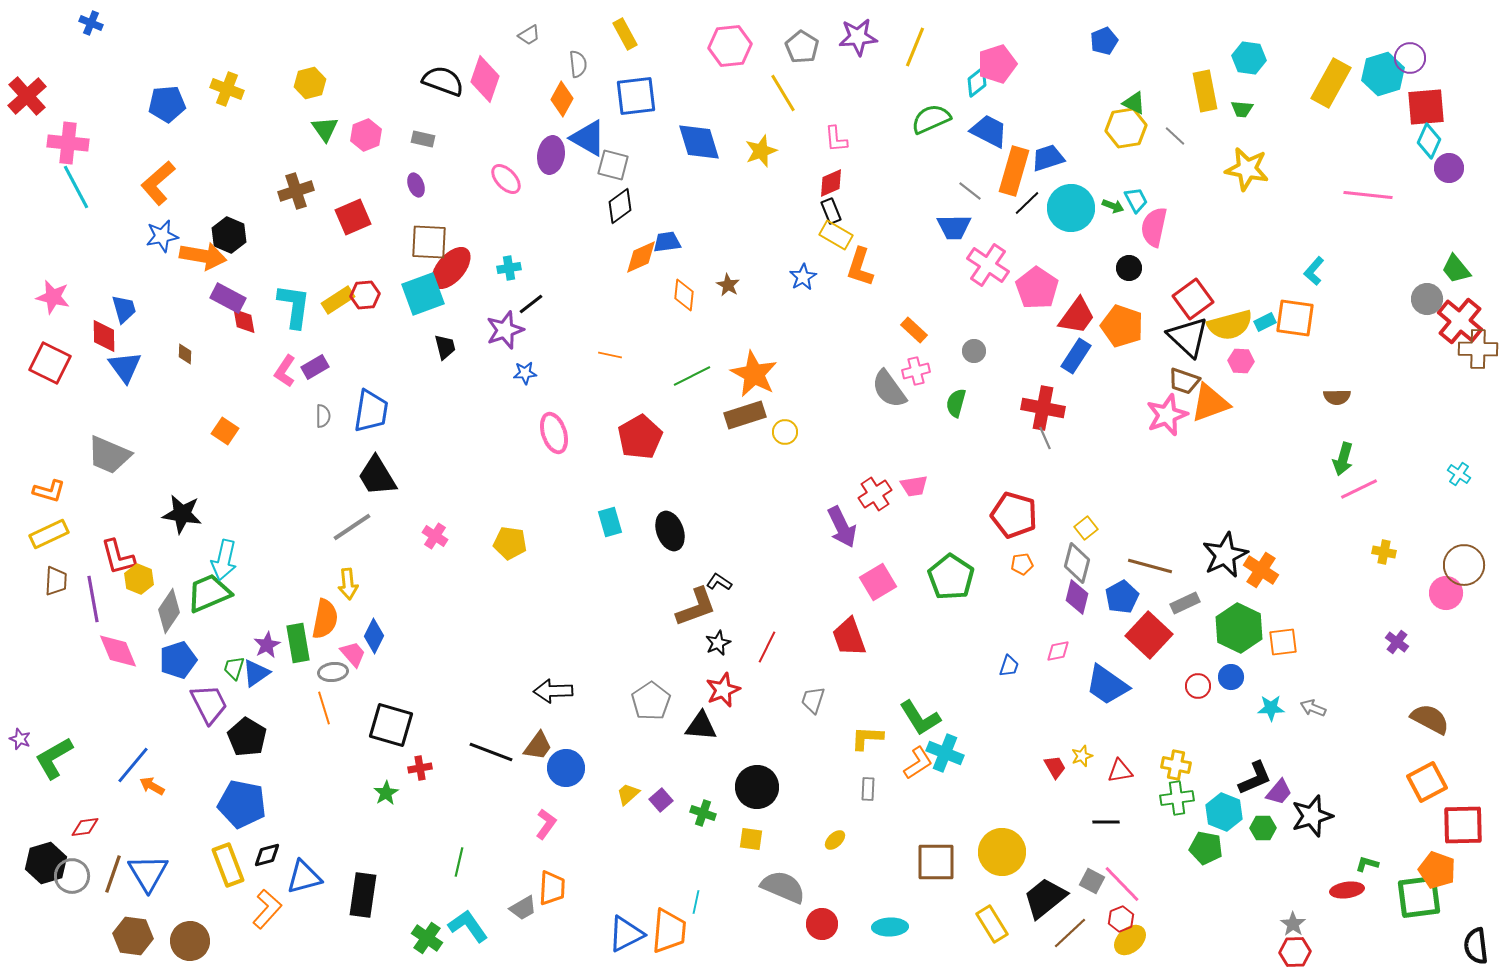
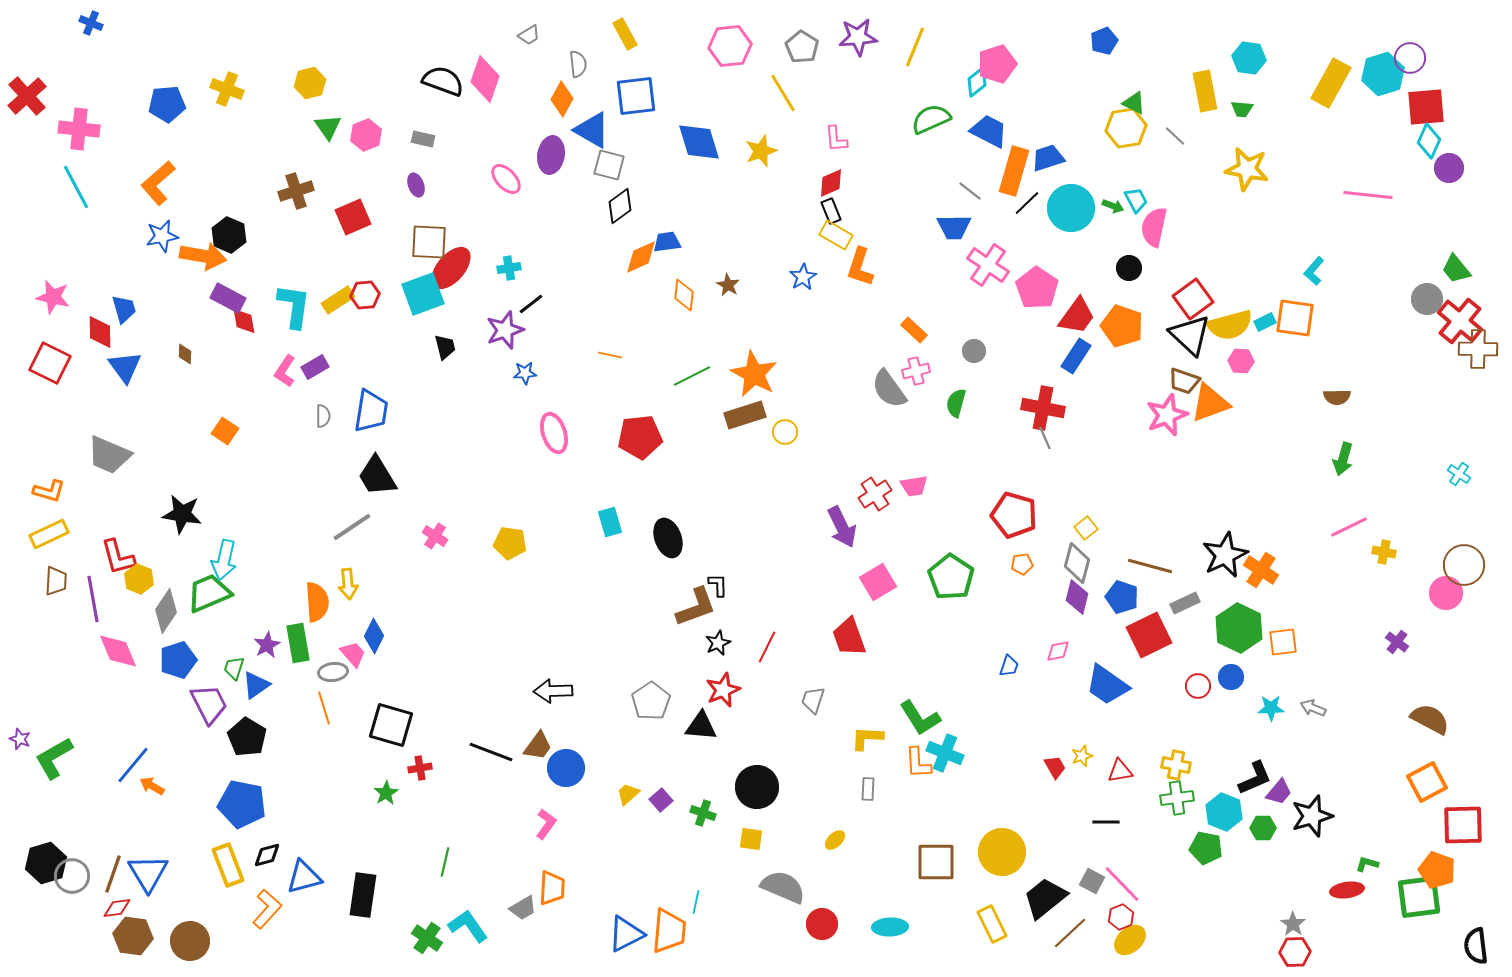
green triangle at (325, 129): moved 3 px right, 2 px up
blue triangle at (588, 138): moved 4 px right, 8 px up
pink cross at (68, 143): moved 11 px right, 14 px up
gray square at (613, 165): moved 4 px left
red diamond at (104, 336): moved 4 px left, 4 px up
black triangle at (1188, 337): moved 2 px right, 2 px up
red pentagon at (640, 437): rotated 24 degrees clockwise
pink line at (1359, 489): moved 10 px left, 38 px down
black ellipse at (670, 531): moved 2 px left, 7 px down
black L-shape at (719, 582): moved 1 px left, 3 px down; rotated 55 degrees clockwise
blue pentagon at (1122, 597): rotated 24 degrees counterclockwise
gray diamond at (169, 611): moved 3 px left
orange semicircle at (325, 619): moved 8 px left, 17 px up; rotated 15 degrees counterclockwise
red square at (1149, 635): rotated 21 degrees clockwise
blue triangle at (256, 673): moved 12 px down
orange L-shape at (918, 763): rotated 120 degrees clockwise
red diamond at (85, 827): moved 32 px right, 81 px down
green line at (459, 862): moved 14 px left
red hexagon at (1121, 919): moved 2 px up
yellow rectangle at (992, 924): rotated 6 degrees clockwise
